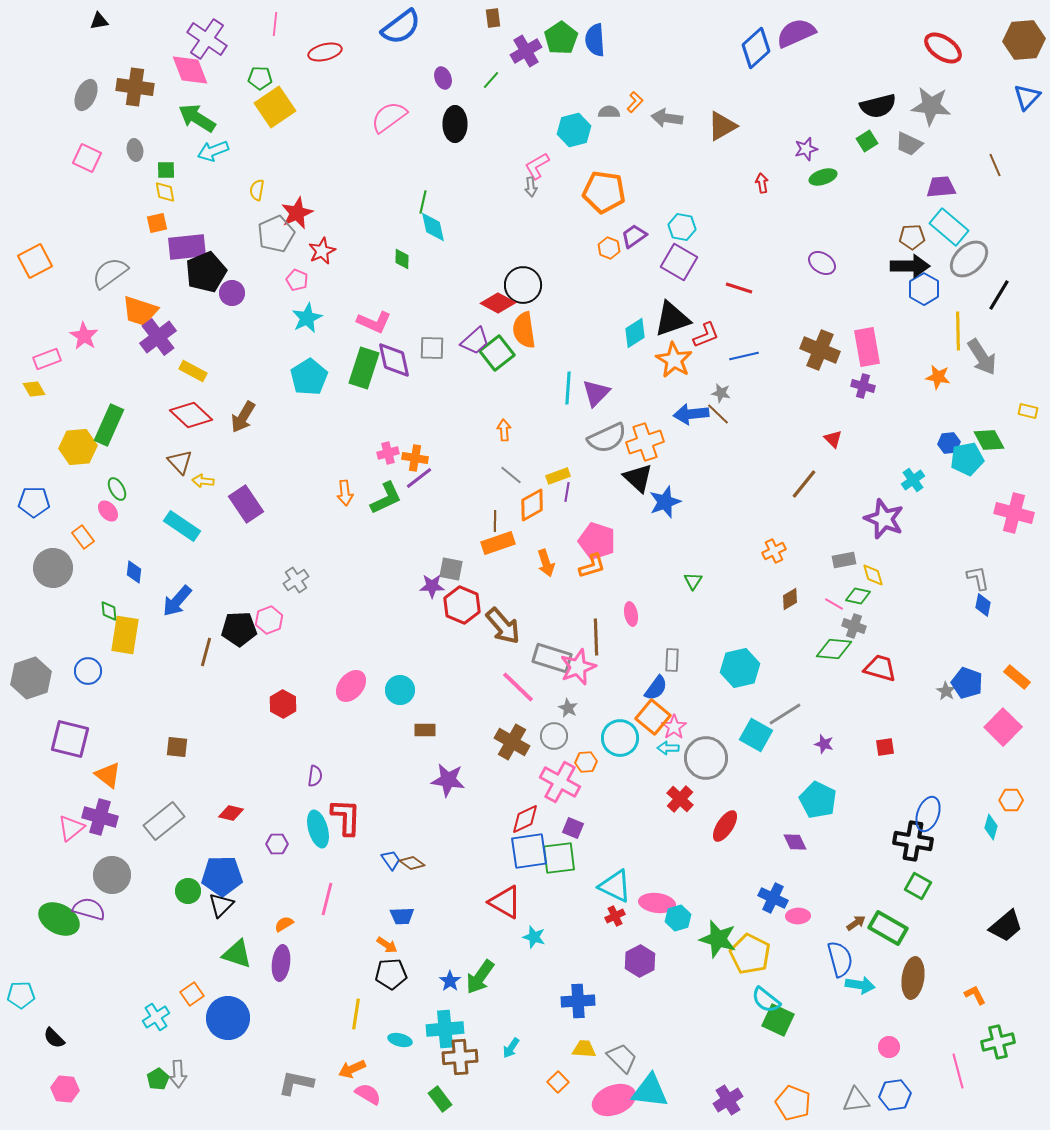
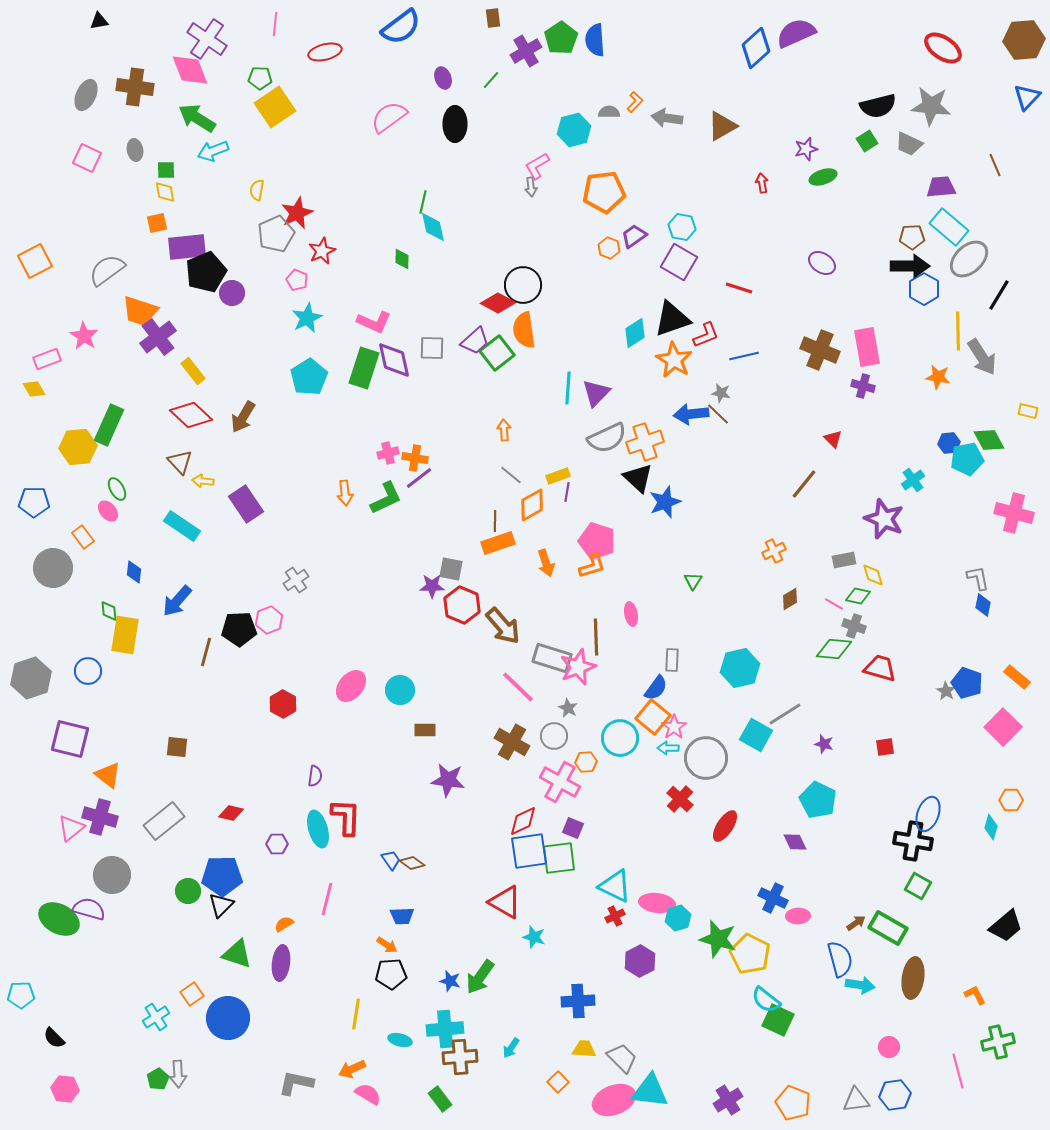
orange pentagon at (604, 192): rotated 15 degrees counterclockwise
gray semicircle at (110, 273): moved 3 px left, 3 px up
yellow rectangle at (193, 371): rotated 24 degrees clockwise
red diamond at (525, 819): moved 2 px left, 2 px down
blue star at (450, 981): rotated 20 degrees counterclockwise
